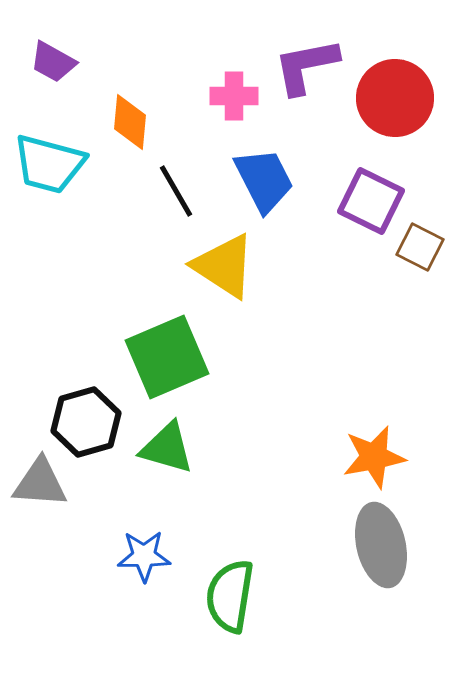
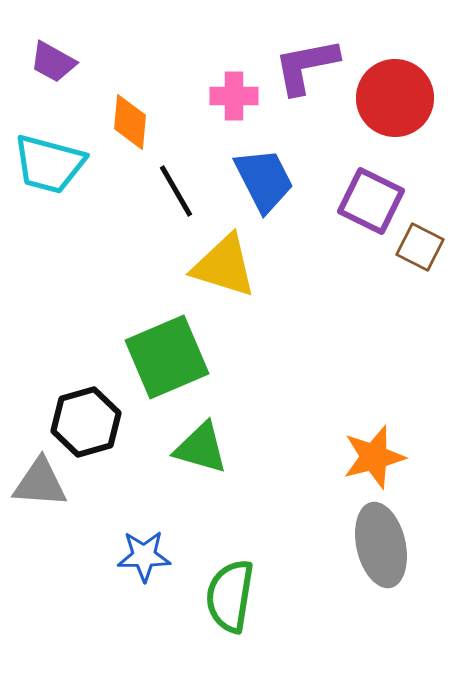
yellow triangle: rotated 16 degrees counterclockwise
green triangle: moved 34 px right
orange star: rotated 4 degrees counterclockwise
